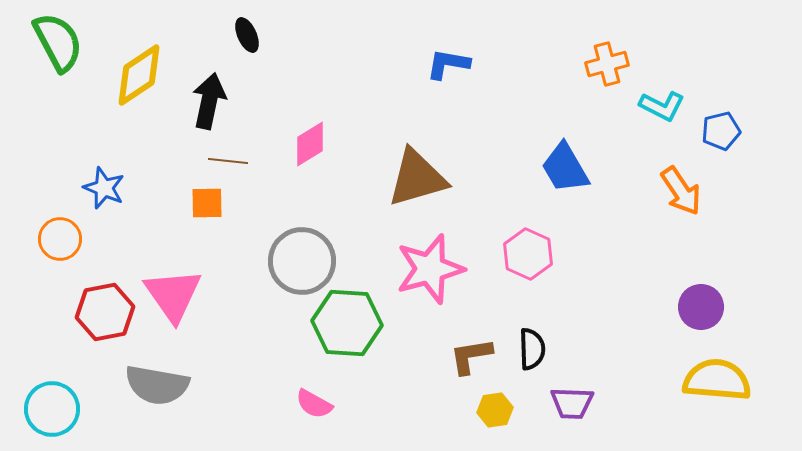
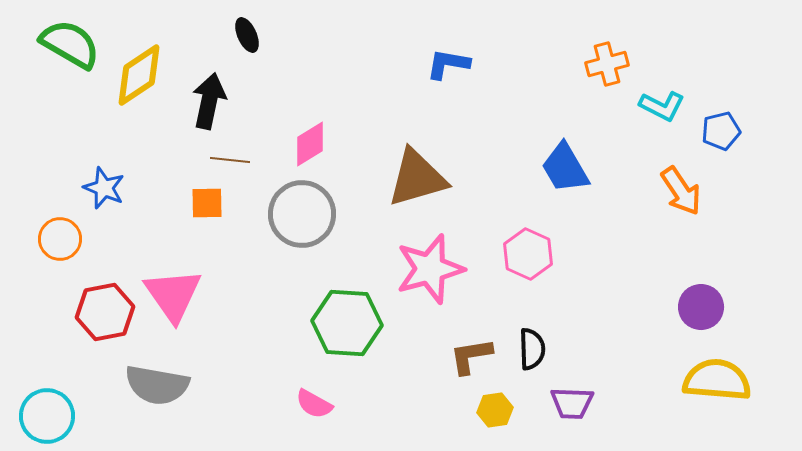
green semicircle: moved 12 px right, 2 px down; rotated 32 degrees counterclockwise
brown line: moved 2 px right, 1 px up
gray circle: moved 47 px up
cyan circle: moved 5 px left, 7 px down
